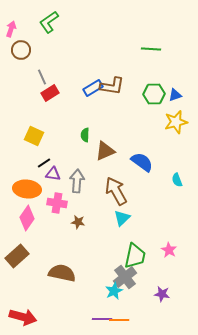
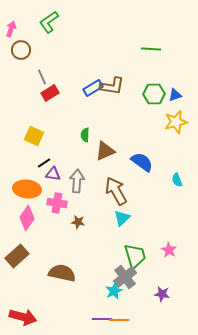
green trapezoid: rotated 28 degrees counterclockwise
